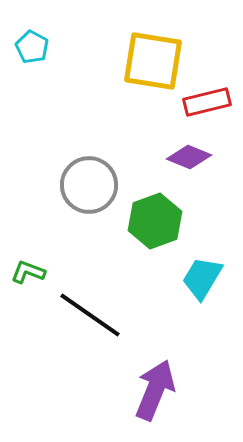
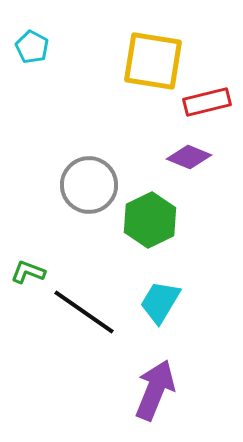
green hexagon: moved 5 px left, 1 px up; rotated 6 degrees counterclockwise
cyan trapezoid: moved 42 px left, 24 px down
black line: moved 6 px left, 3 px up
